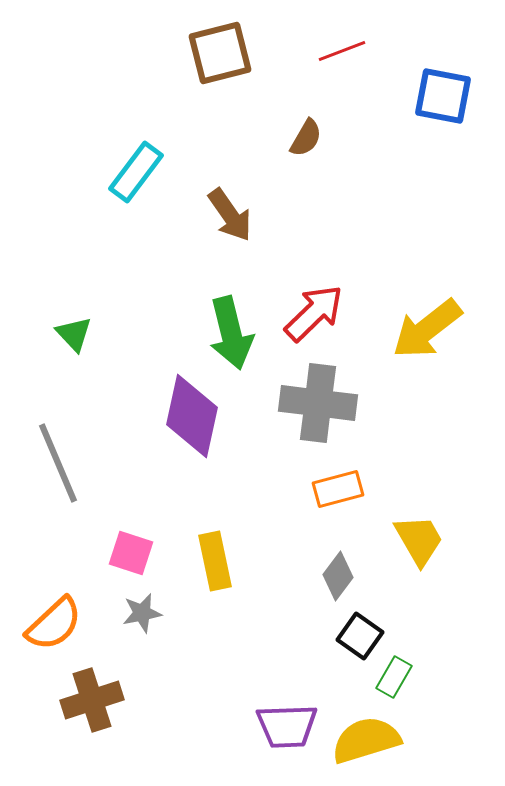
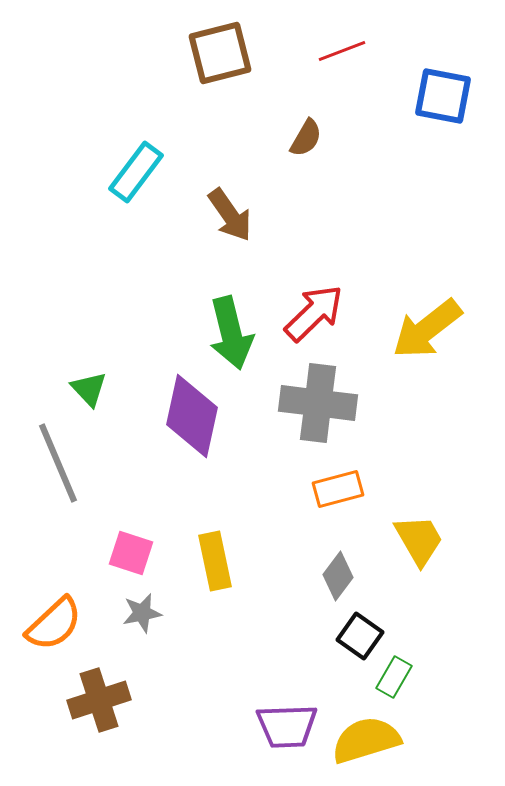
green triangle: moved 15 px right, 55 px down
brown cross: moved 7 px right
